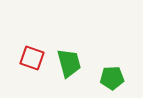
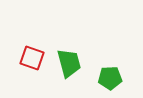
green pentagon: moved 2 px left
